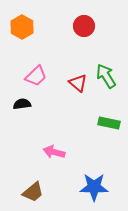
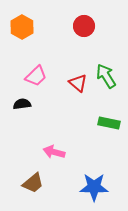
brown trapezoid: moved 9 px up
